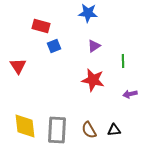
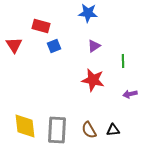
red triangle: moved 4 px left, 21 px up
black triangle: moved 1 px left
